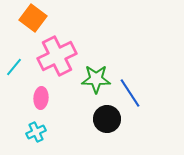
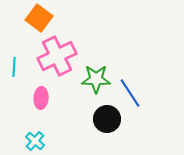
orange square: moved 6 px right
cyan line: rotated 36 degrees counterclockwise
cyan cross: moved 1 px left, 9 px down; rotated 24 degrees counterclockwise
